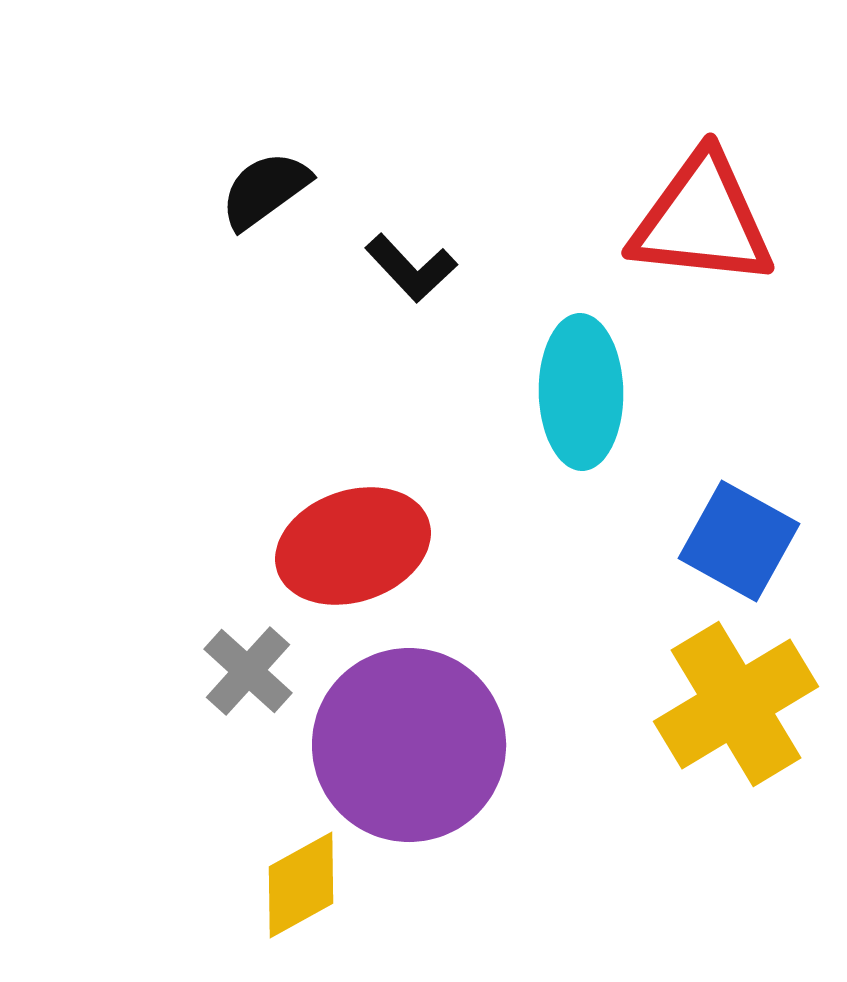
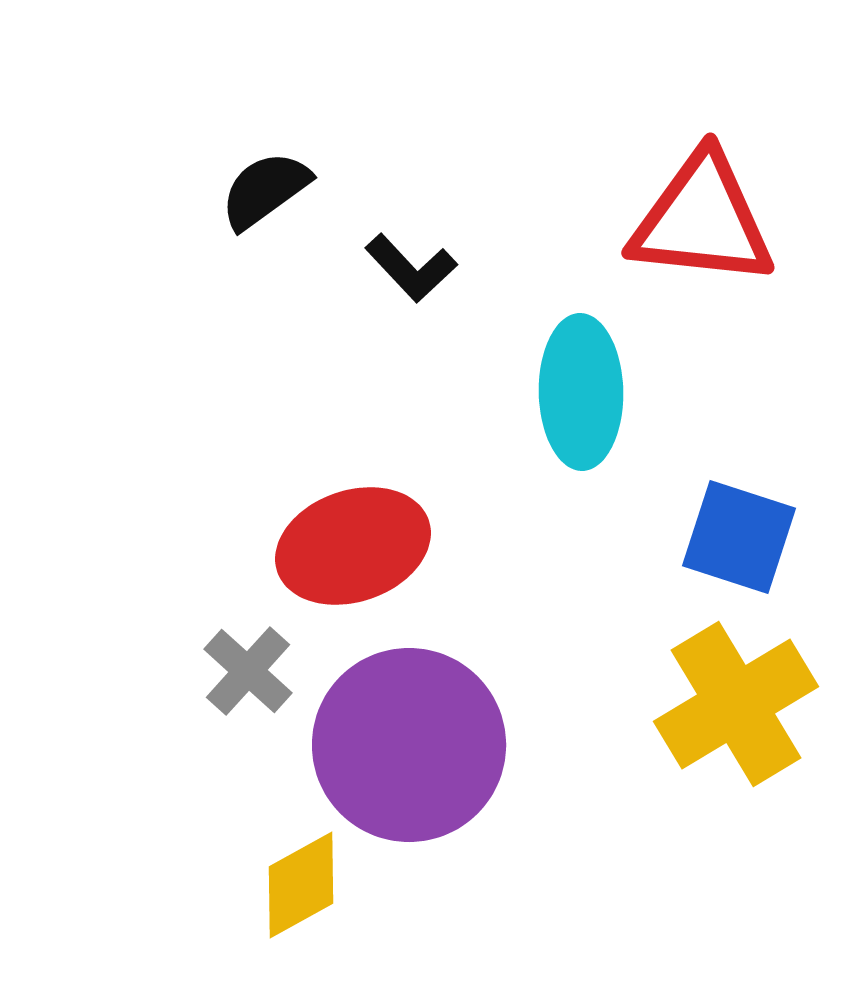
blue square: moved 4 px up; rotated 11 degrees counterclockwise
